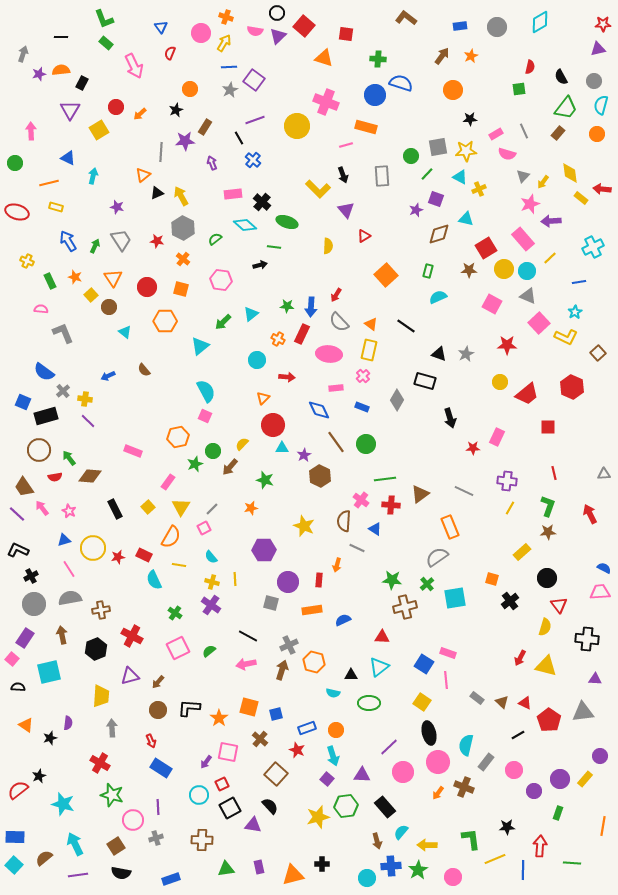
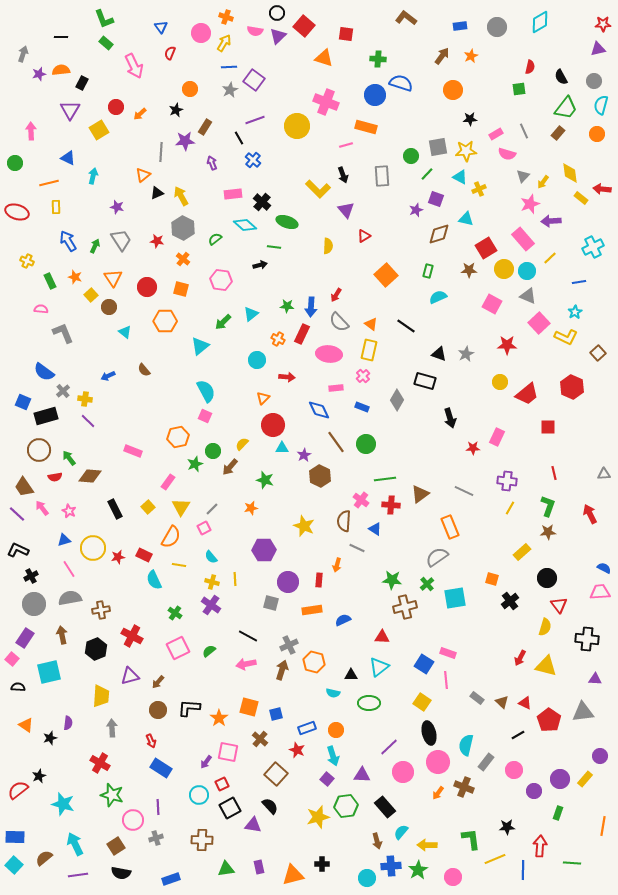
yellow rectangle at (56, 207): rotated 72 degrees clockwise
